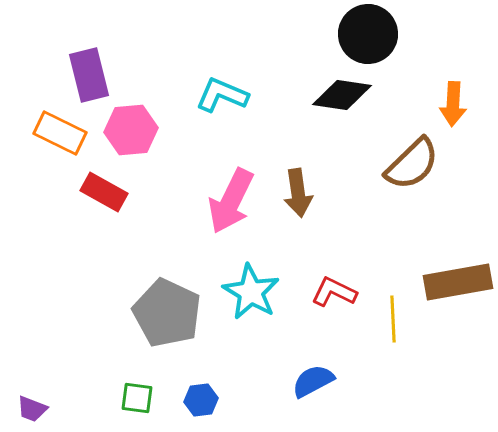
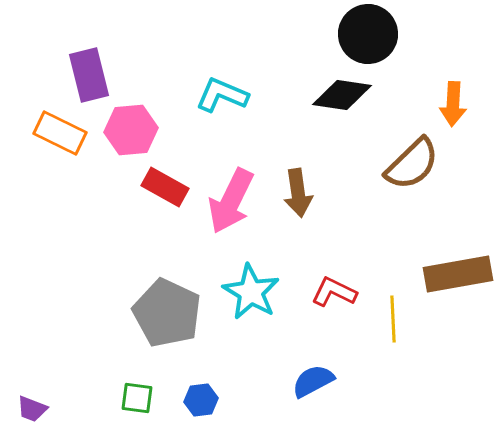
red rectangle: moved 61 px right, 5 px up
brown rectangle: moved 8 px up
